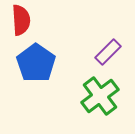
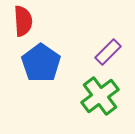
red semicircle: moved 2 px right, 1 px down
blue pentagon: moved 5 px right
